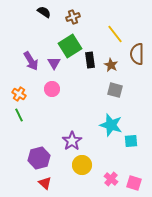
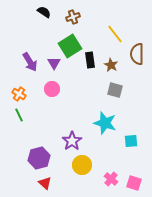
purple arrow: moved 1 px left, 1 px down
cyan star: moved 6 px left, 2 px up
